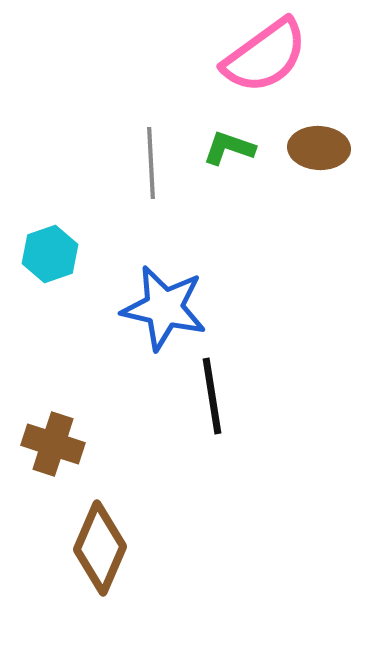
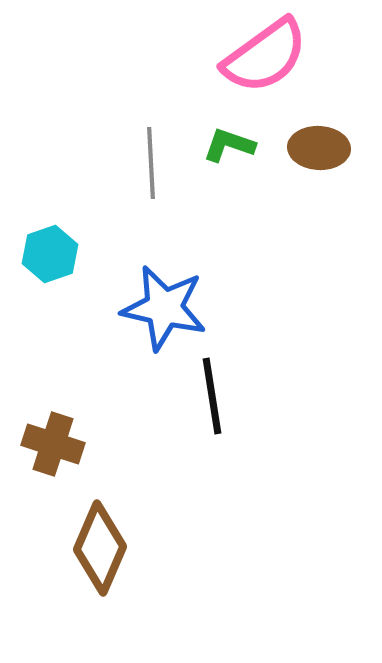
green L-shape: moved 3 px up
